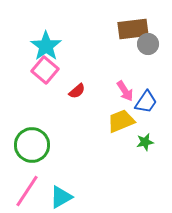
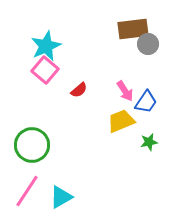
cyan star: rotated 12 degrees clockwise
red semicircle: moved 2 px right, 1 px up
green star: moved 4 px right
